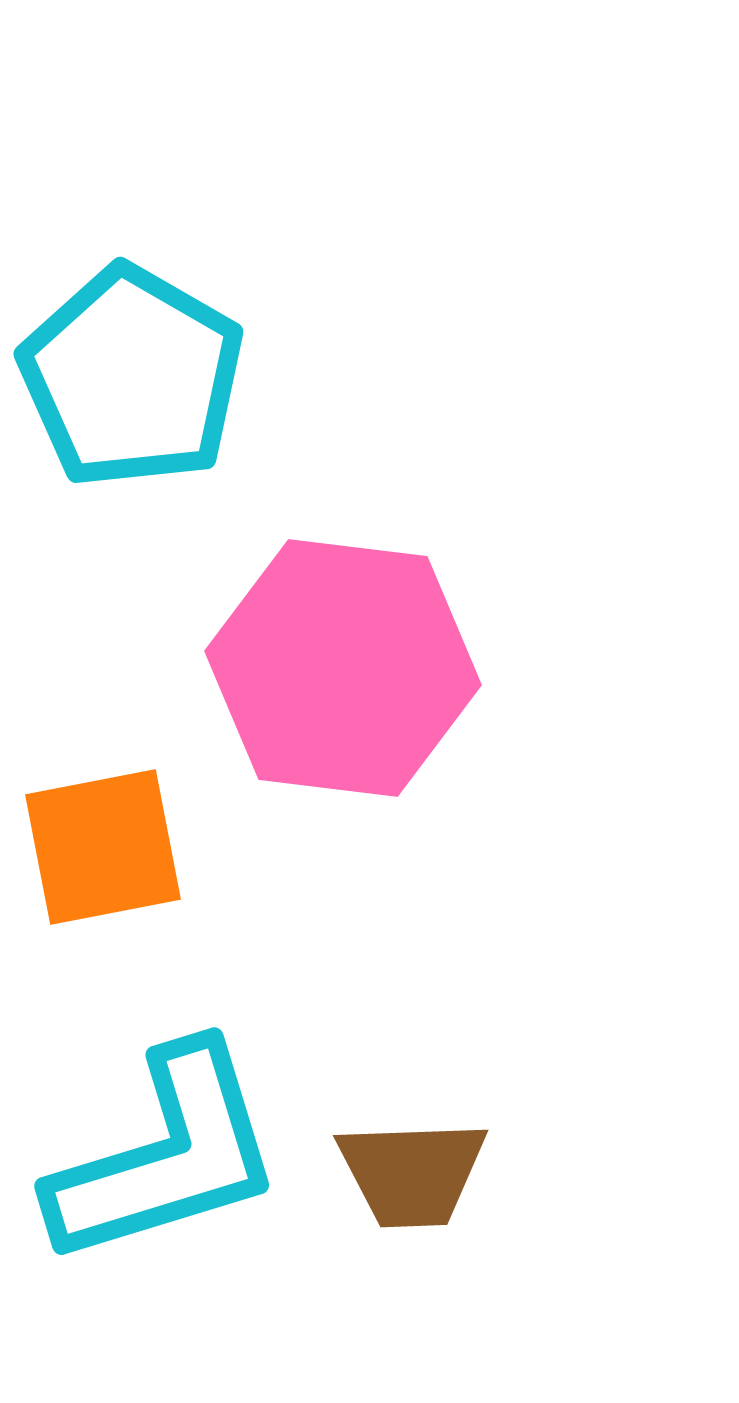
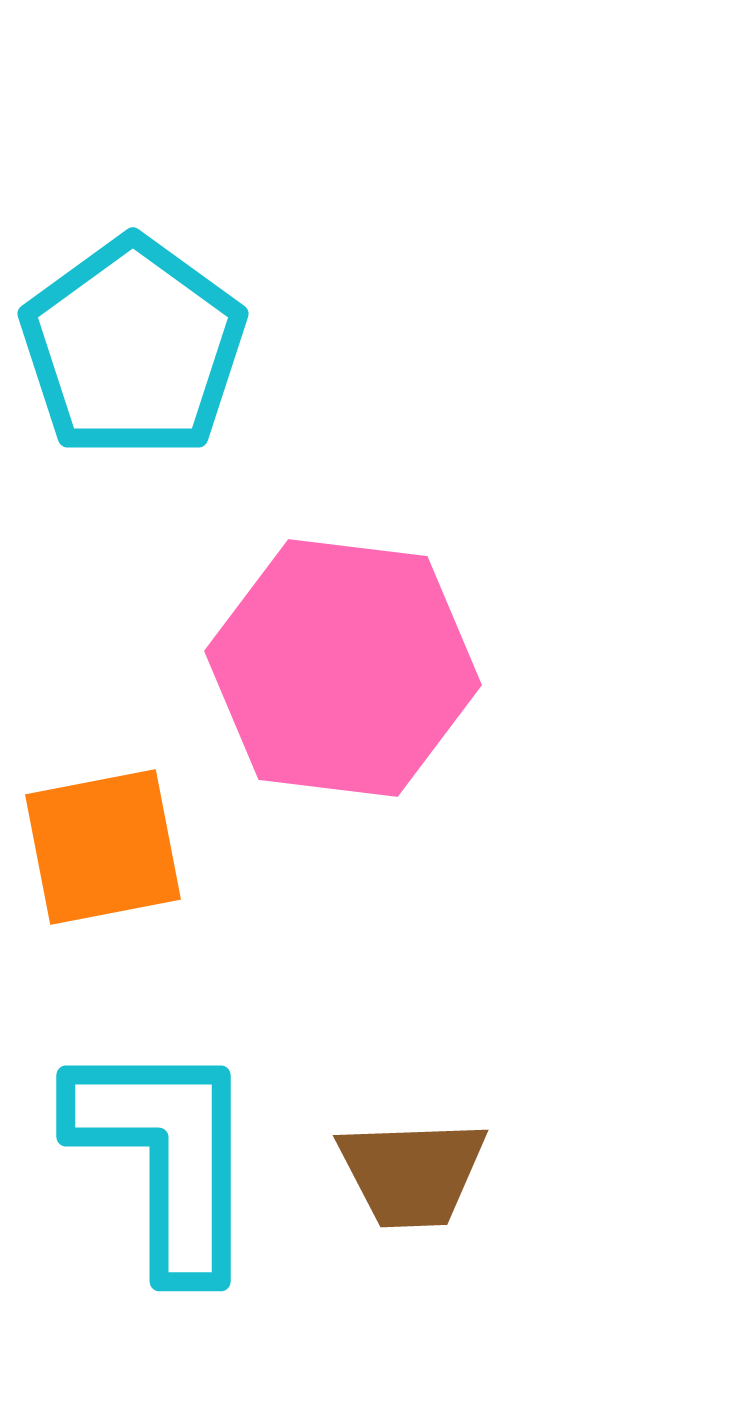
cyan pentagon: moved 1 px right, 29 px up; rotated 6 degrees clockwise
cyan L-shape: rotated 73 degrees counterclockwise
